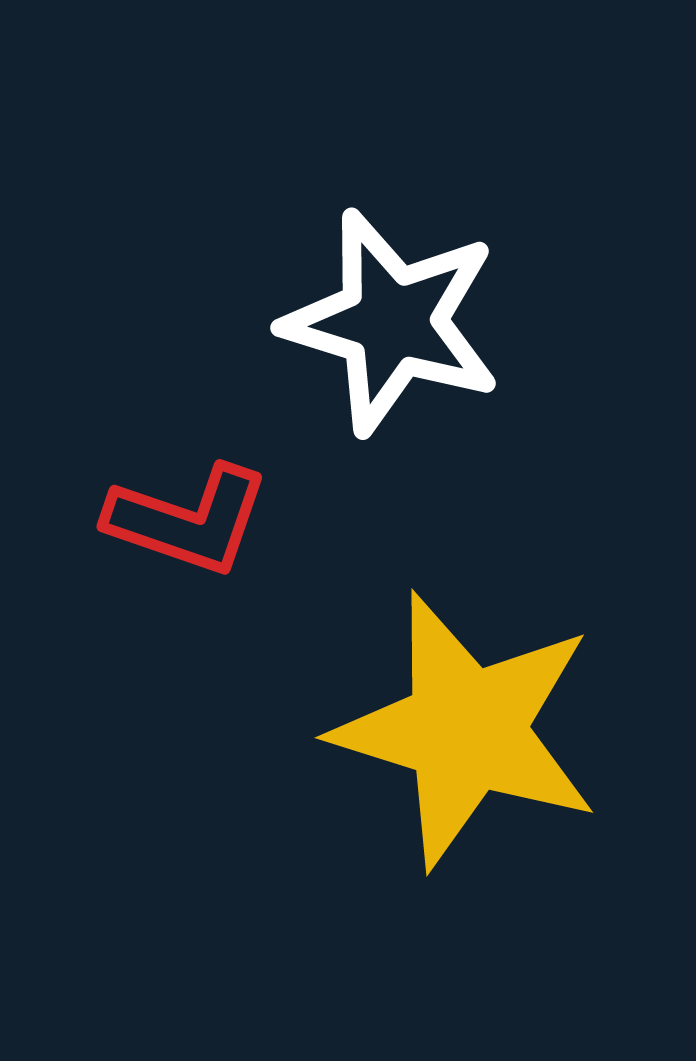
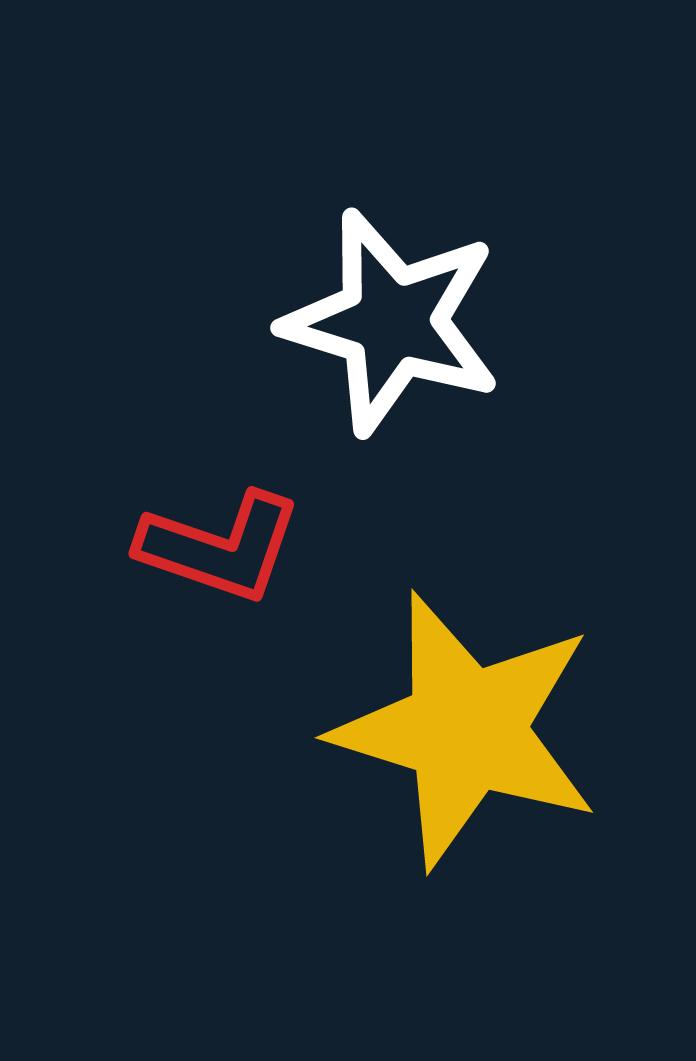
red L-shape: moved 32 px right, 27 px down
